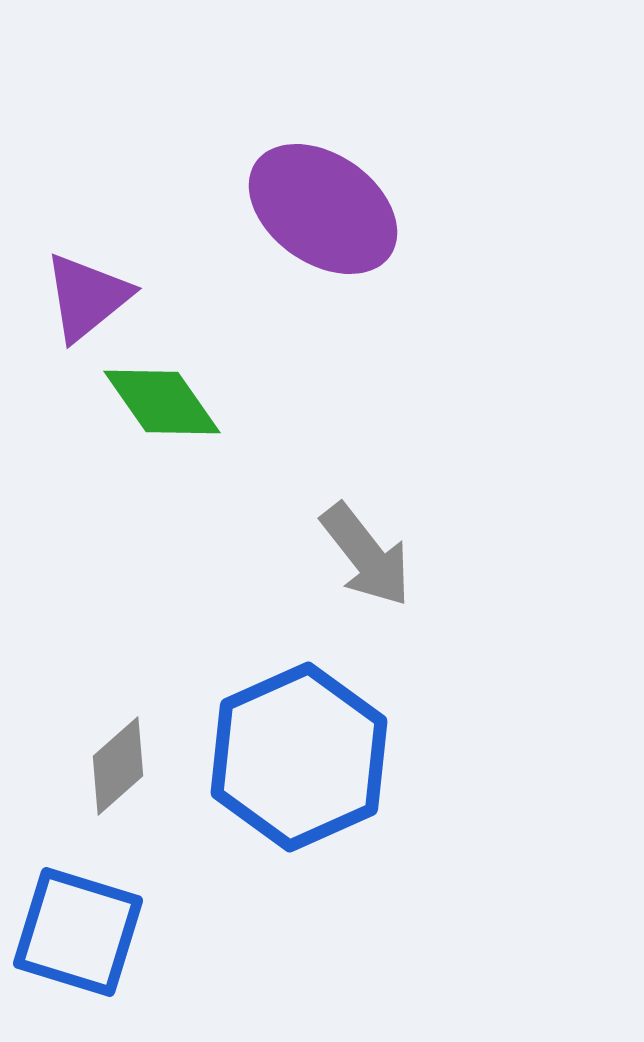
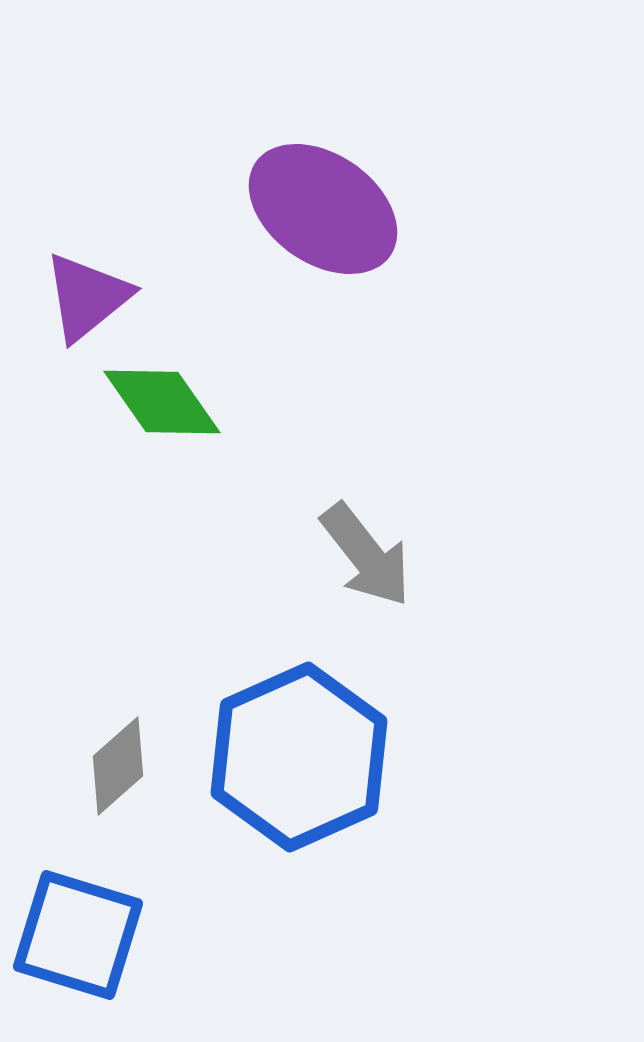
blue square: moved 3 px down
